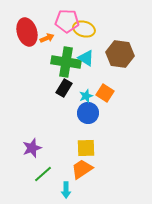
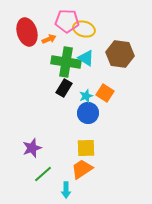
orange arrow: moved 2 px right, 1 px down
